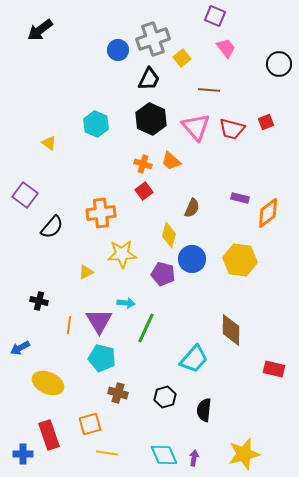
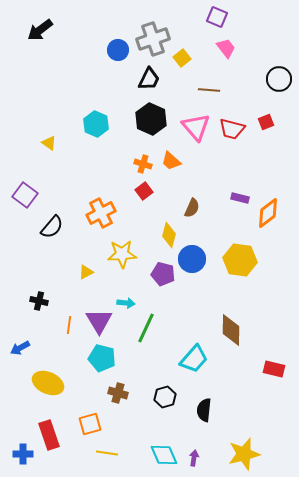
purple square at (215, 16): moved 2 px right, 1 px down
black circle at (279, 64): moved 15 px down
orange cross at (101, 213): rotated 20 degrees counterclockwise
